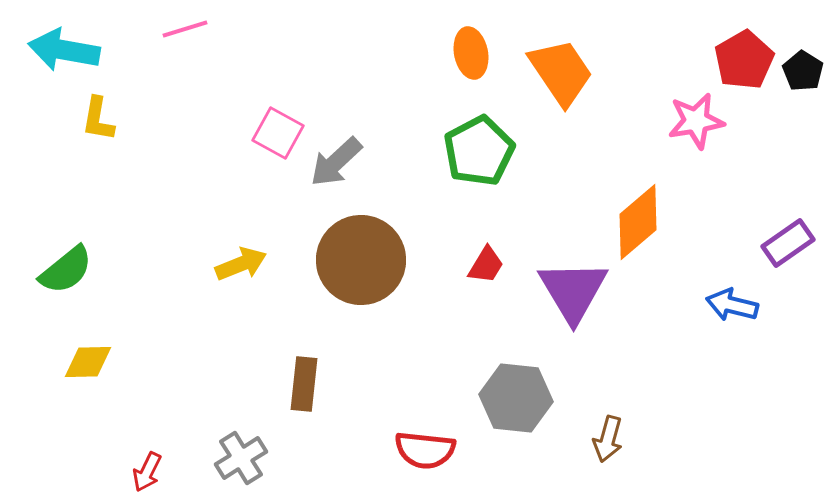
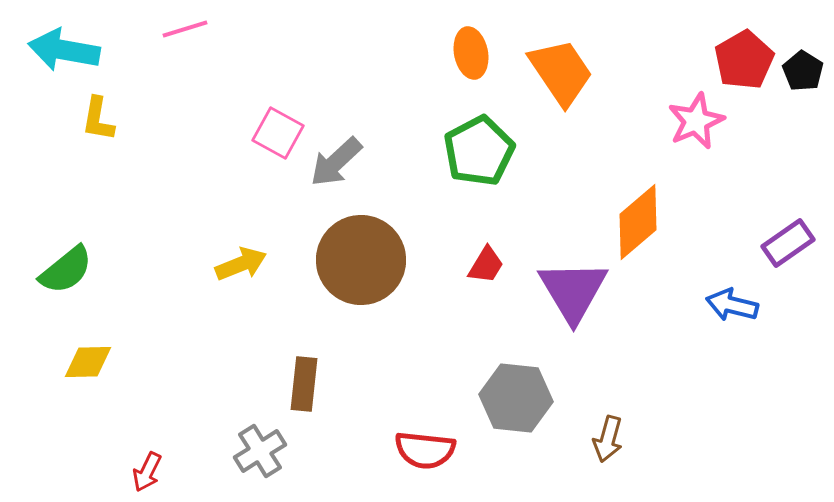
pink star: rotated 14 degrees counterclockwise
gray cross: moved 19 px right, 7 px up
